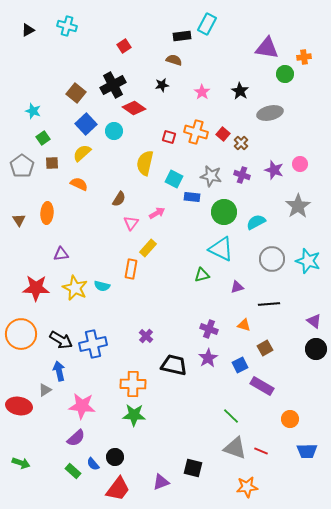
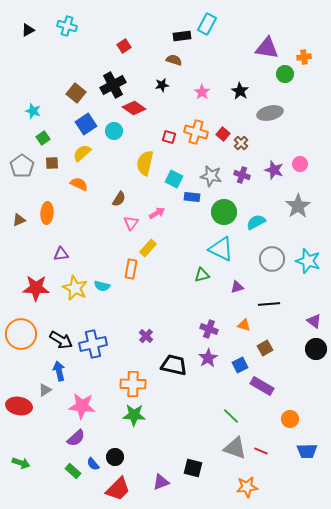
blue square at (86, 124): rotated 10 degrees clockwise
brown triangle at (19, 220): rotated 40 degrees clockwise
red trapezoid at (118, 489): rotated 8 degrees clockwise
